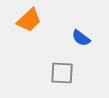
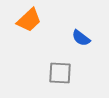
gray square: moved 2 px left
